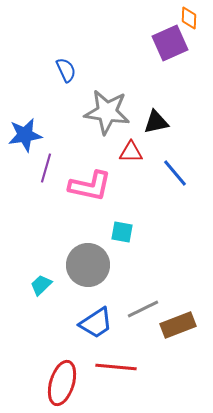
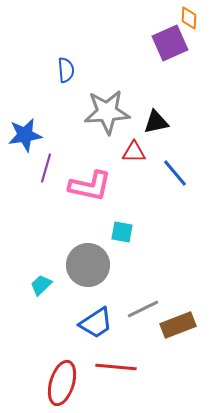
blue semicircle: rotated 20 degrees clockwise
gray star: rotated 12 degrees counterclockwise
red triangle: moved 3 px right
